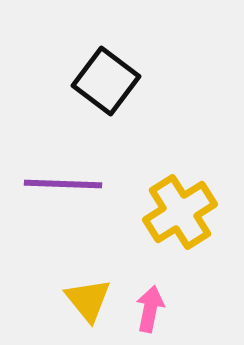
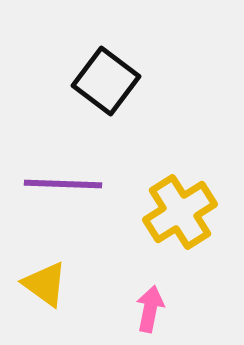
yellow triangle: moved 43 px left, 16 px up; rotated 15 degrees counterclockwise
